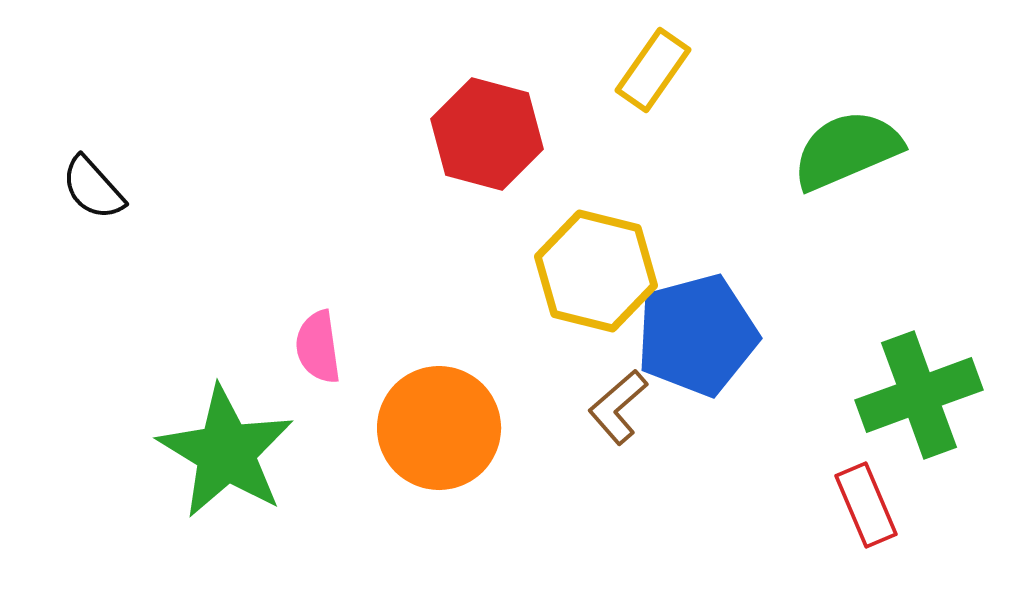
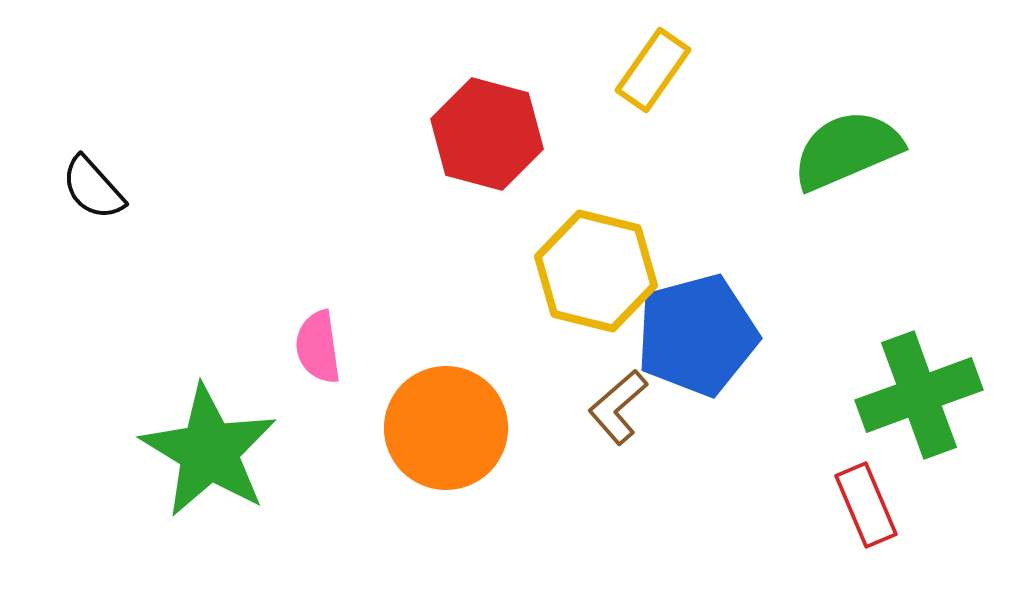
orange circle: moved 7 px right
green star: moved 17 px left, 1 px up
